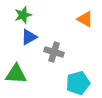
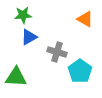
green star: rotated 12 degrees clockwise
gray cross: moved 3 px right
green triangle: moved 3 px down
cyan pentagon: moved 2 px right, 12 px up; rotated 20 degrees counterclockwise
